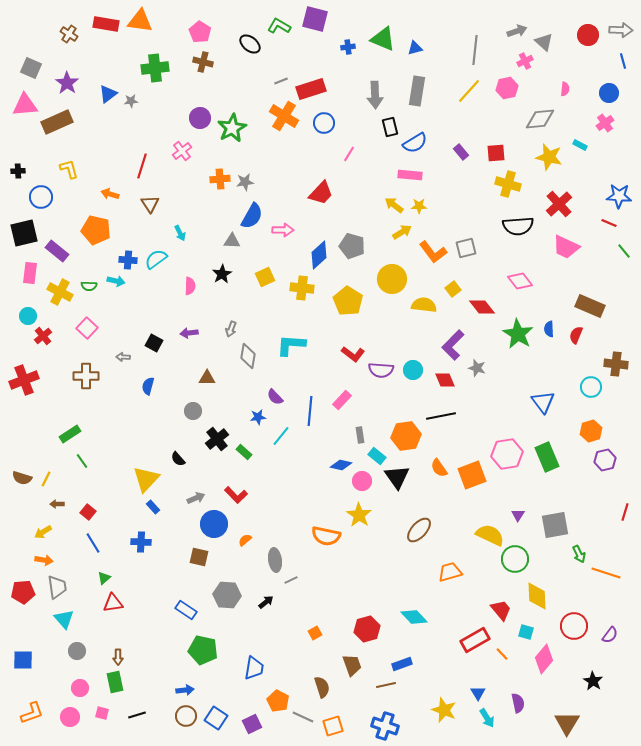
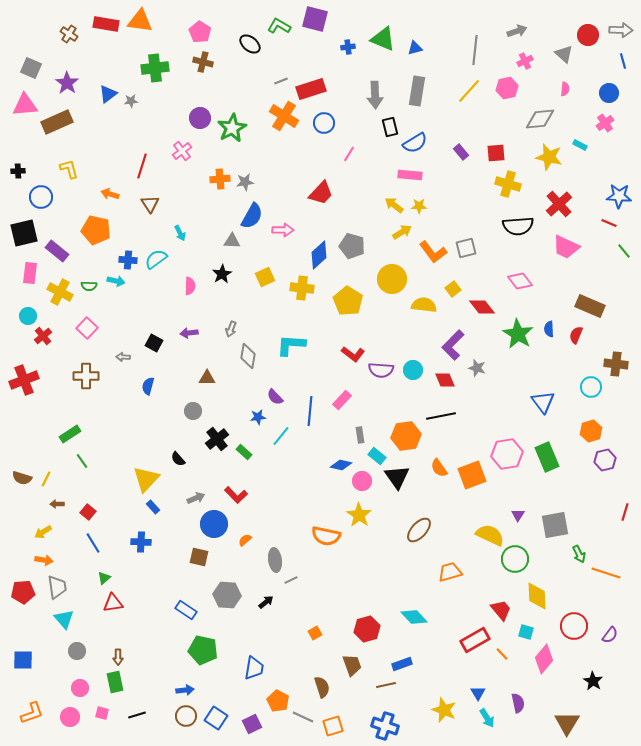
gray triangle at (544, 42): moved 20 px right, 12 px down
